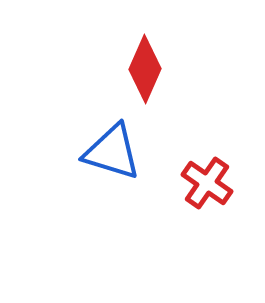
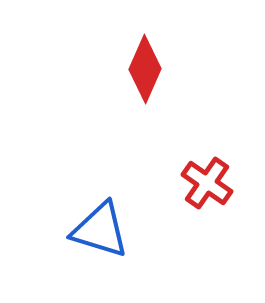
blue triangle: moved 12 px left, 78 px down
